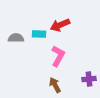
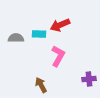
brown arrow: moved 14 px left
